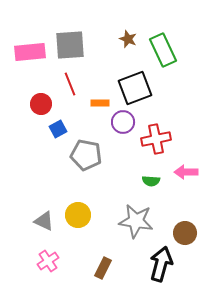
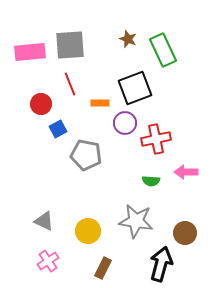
purple circle: moved 2 px right, 1 px down
yellow circle: moved 10 px right, 16 px down
